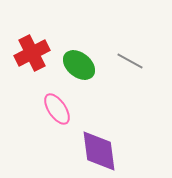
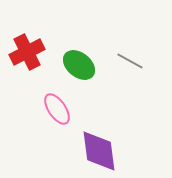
red cross: moved 5 px left, 1 px up
